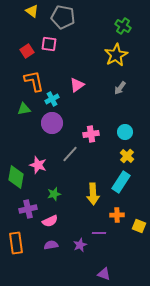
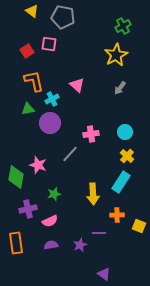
green cross: rotated 28 degrees clockwise
pink triangle: rotated 42 degrees counterclockwise
green triangle: moved 4 px right
purple circle: moved 2 px left
purple triangle: rotated 16 degrees clockwise
